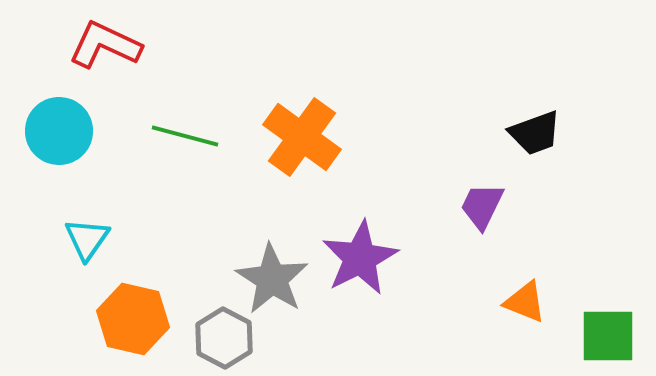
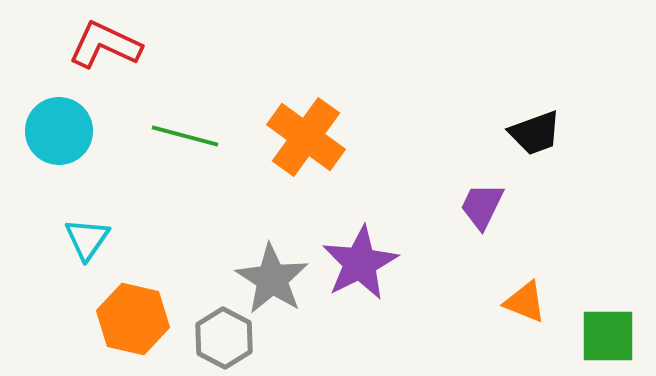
orange cross: moved 4 px right
purple star: moved 5 px down
